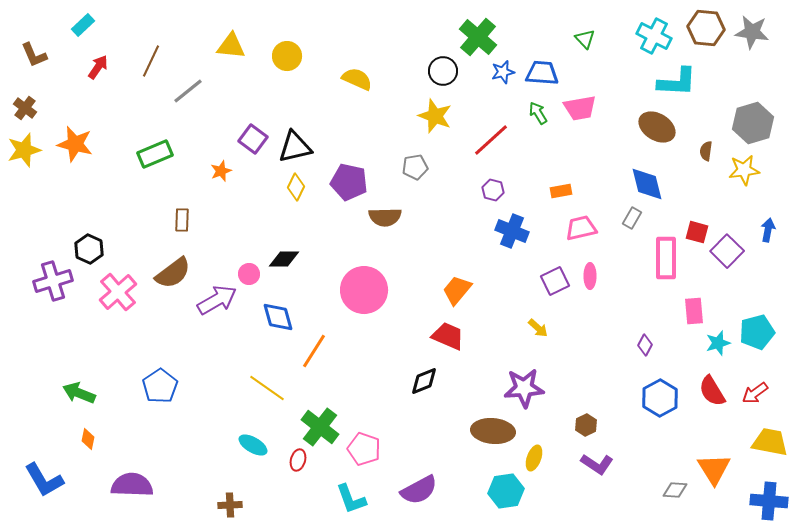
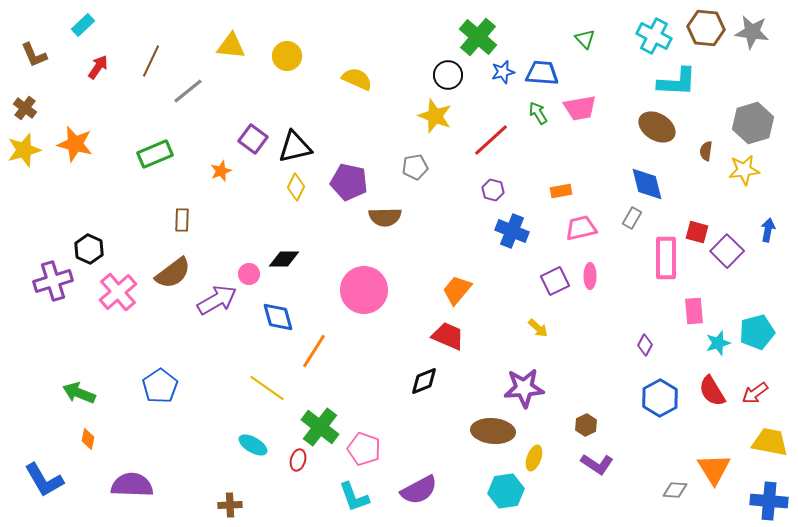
black circle at (443, 71): moved 5 px right, 4 px down
cyan L-shape at (351, 499): moved 3 px right, 2 px up
